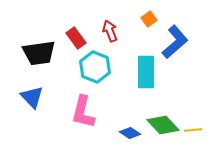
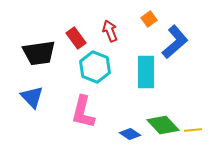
blue diamond: moved 1 px down
